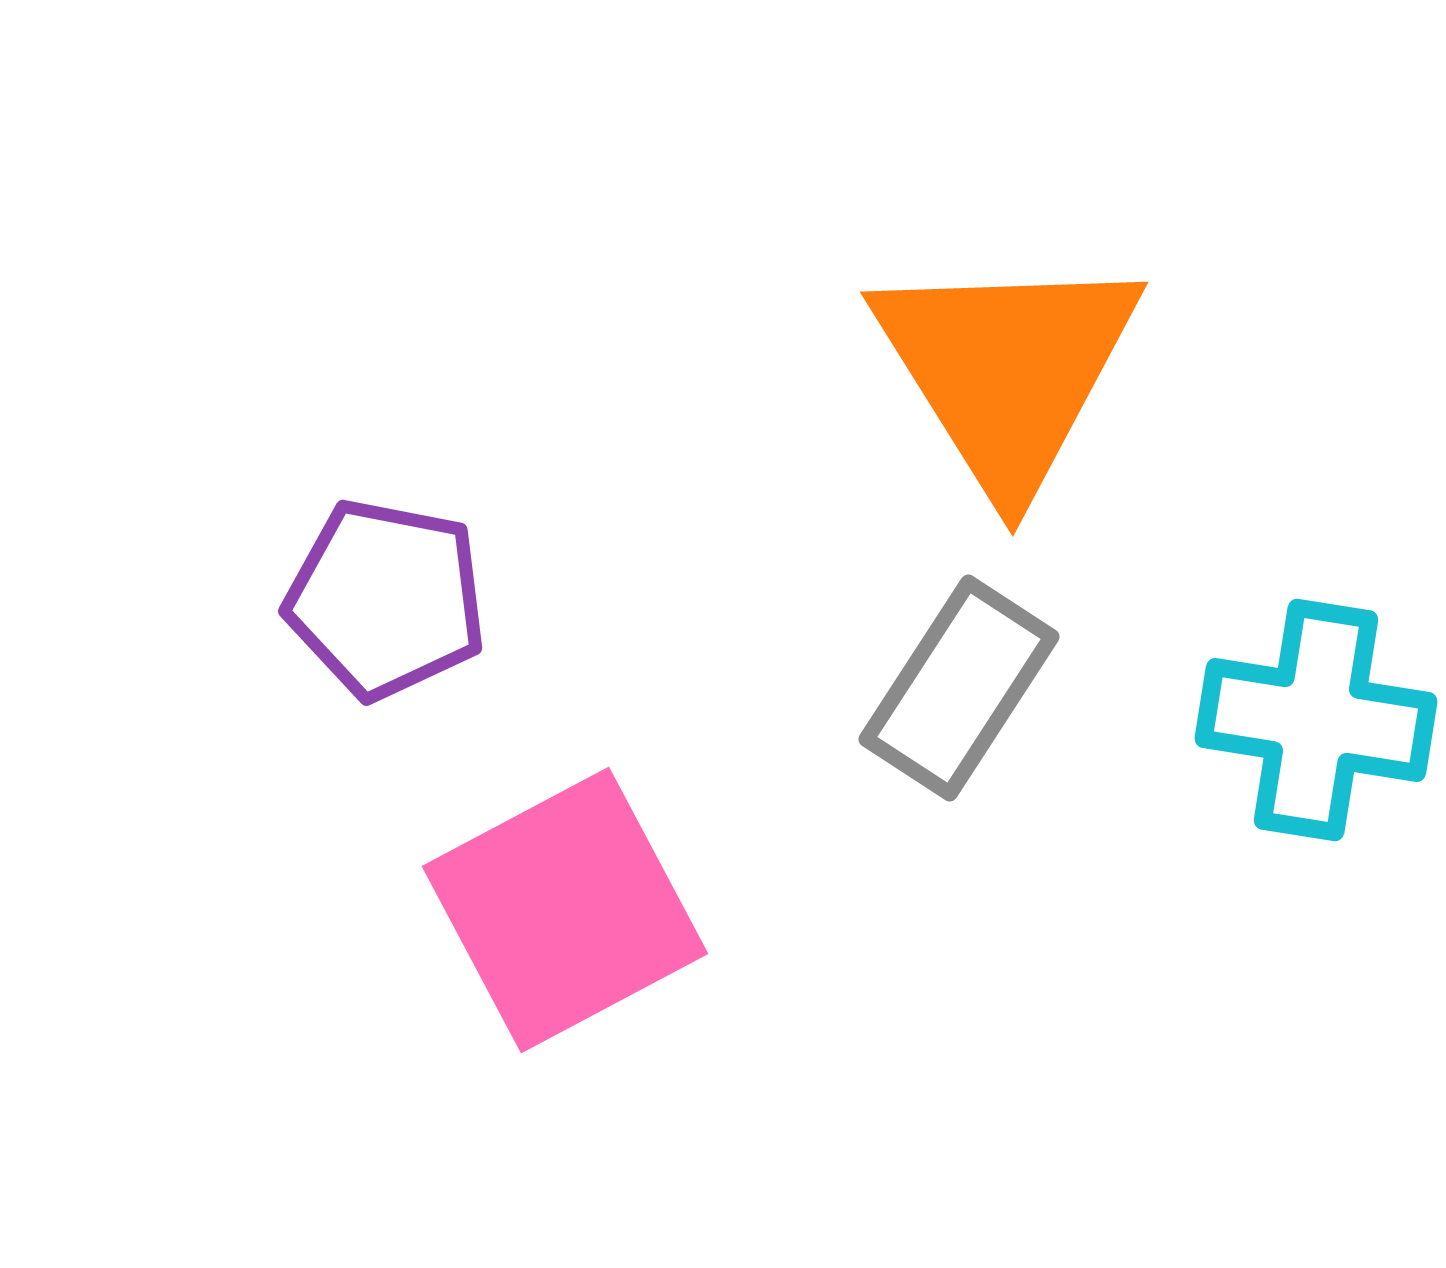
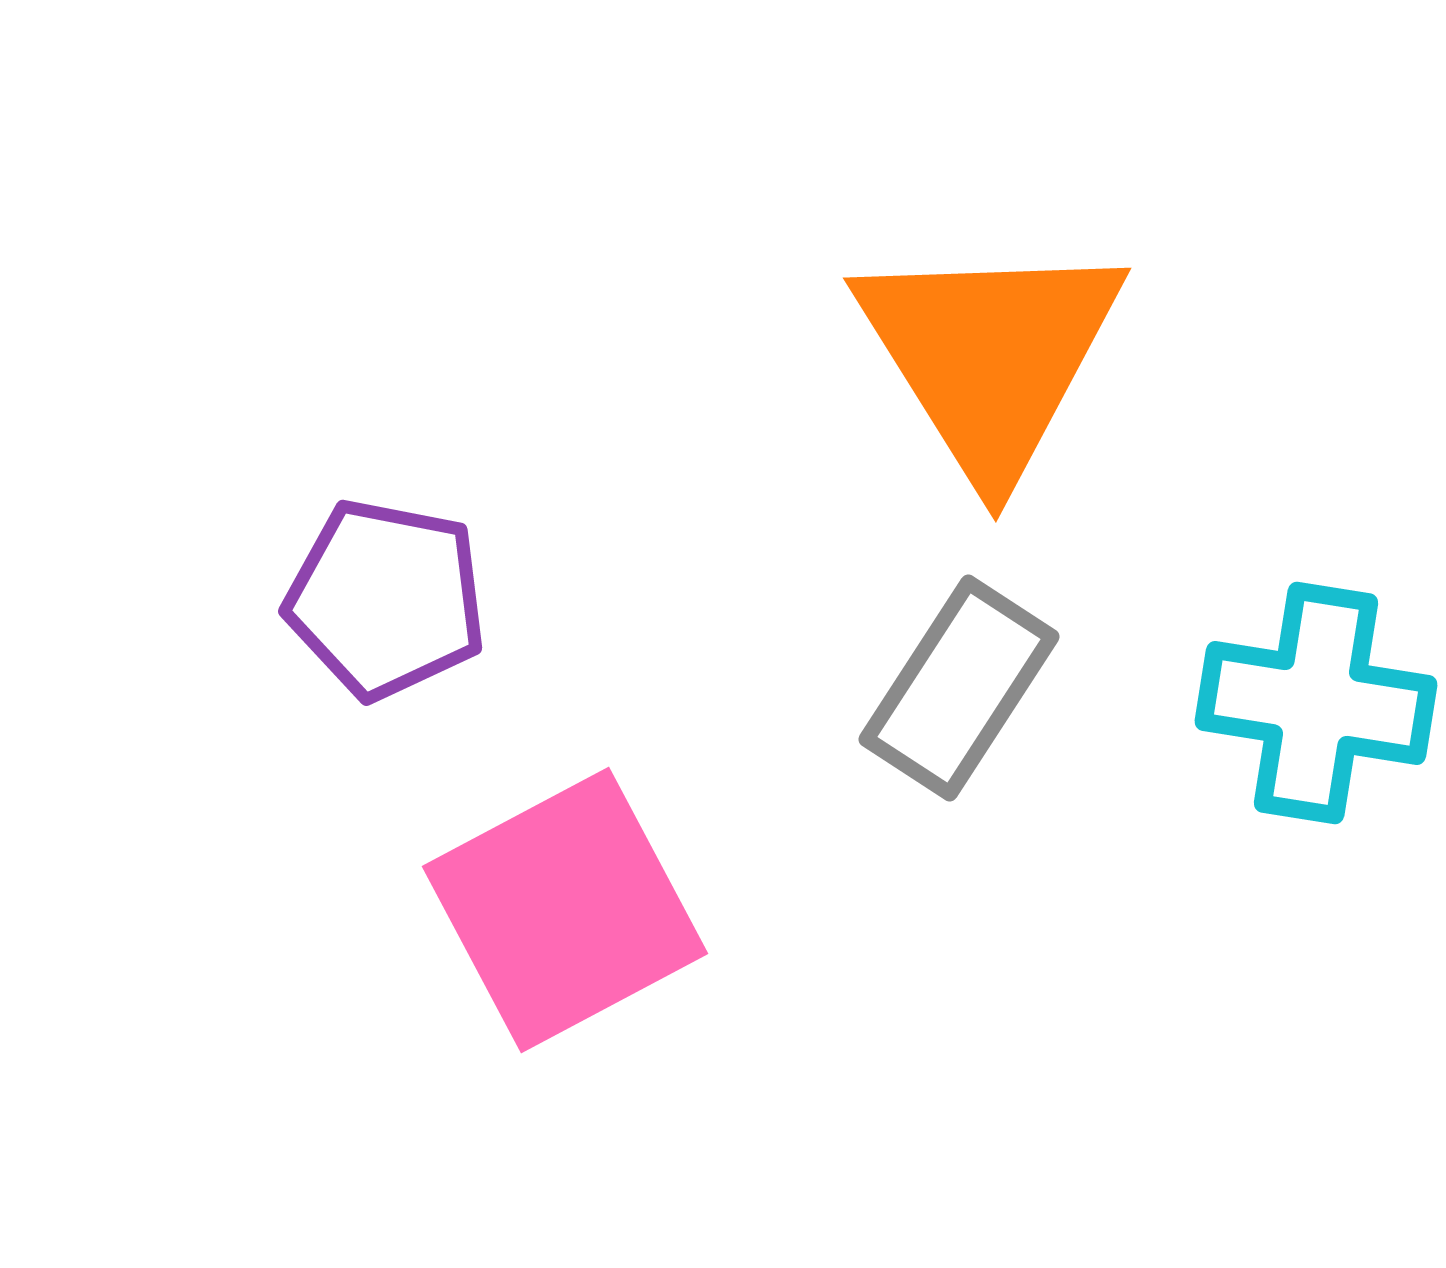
orange triangle: moved 17 px left, 14 px up
cyan cross: moved 17 px up
